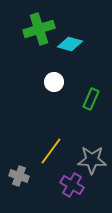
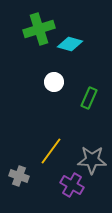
green rectangle: moved 2 px left, 1 px up
